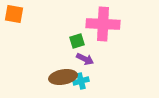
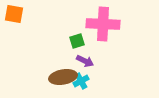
purple arrow: moved 2 px down
cyan cross: rotated 14 degrees counterclockwise
